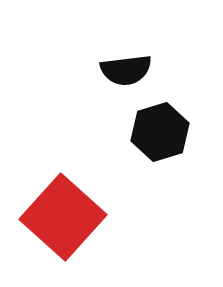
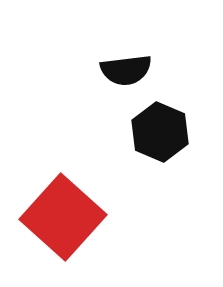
black hexagon: rotated 20 degrees counterclockwise
